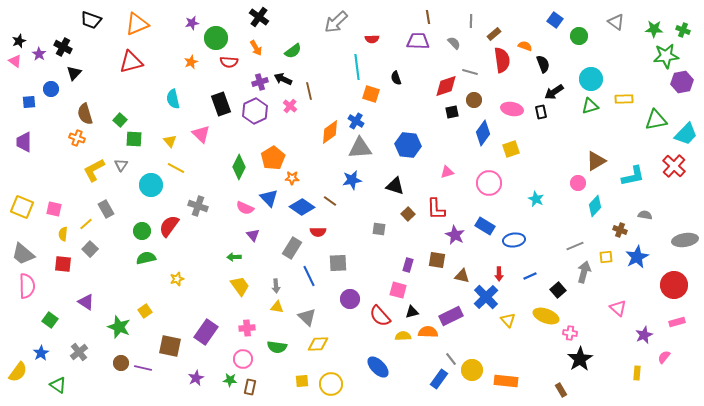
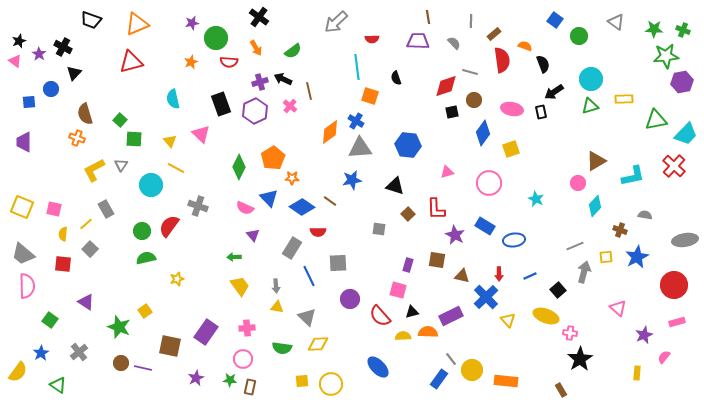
orange square at (371, 94): moved 1 px left, 2 px down
green semicircle at (277, 347): moved 5 px right, 1 px down
